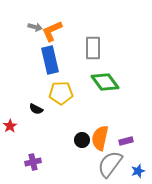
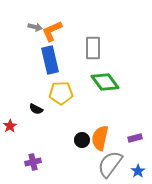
purple rectangle: moved 9 px right, 3 px up
blue star: rotated 16 degrees counterclockwise
